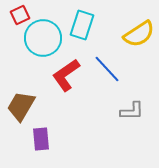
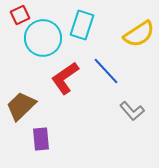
blue line: moved 1 px left, 2 px down
red L-shape: moved 1 px left, 3 px down
brown trapezoid: rotated 16 degrees clockwise
gray L-shape: rotated 50 degrees clockwise
